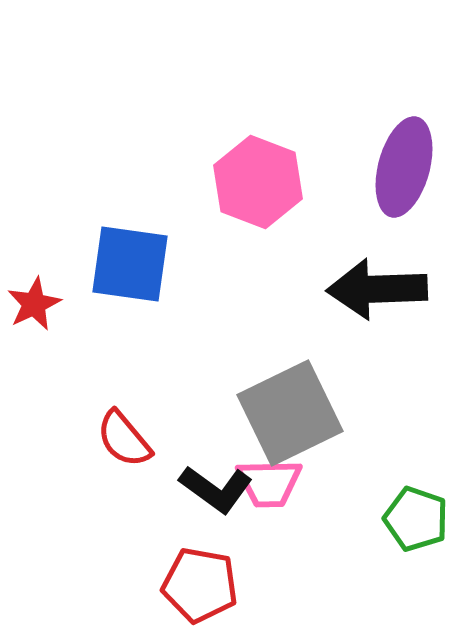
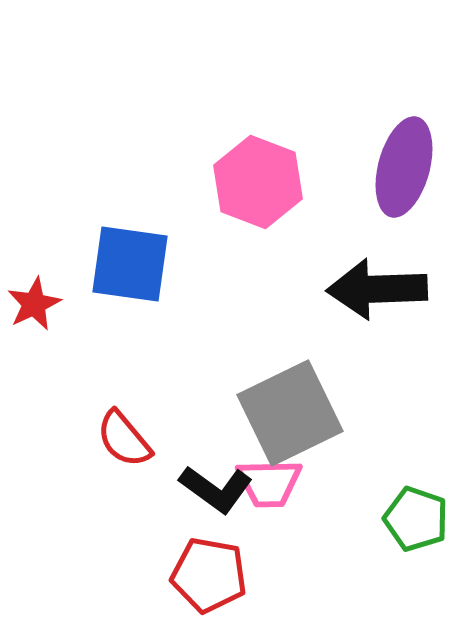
red pentagon: moved 9 px right, 10 px up
